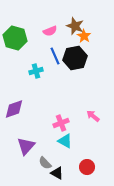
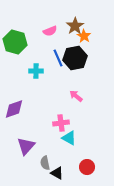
brown star: rotated 18 degrees clockwise
green hexagon: moved 4 px down
blue line: moved 3 px right, 2 px down
cyan cross: rotated 16 degrees clockwise
pink arrow: moved 17 px left, 20 px up
pink cross: rotated 14 degrees clockwise
cyan triangle: moved 4 px right, 3 px up
gray semicircle: rotated 32 degrees clockwise
